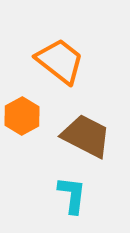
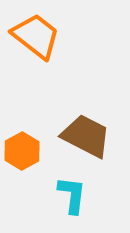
orange trapezoid: moved 24 px left, 25 px up
orange hexagon: moved 35 px down
